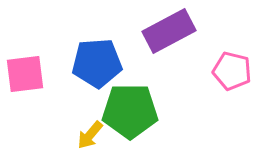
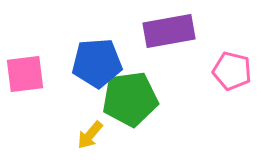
purple rectangle: rotated 18 degrees clockwise
green pentagon: moved 12 px up; rotated 8 degrees counterclockwise
